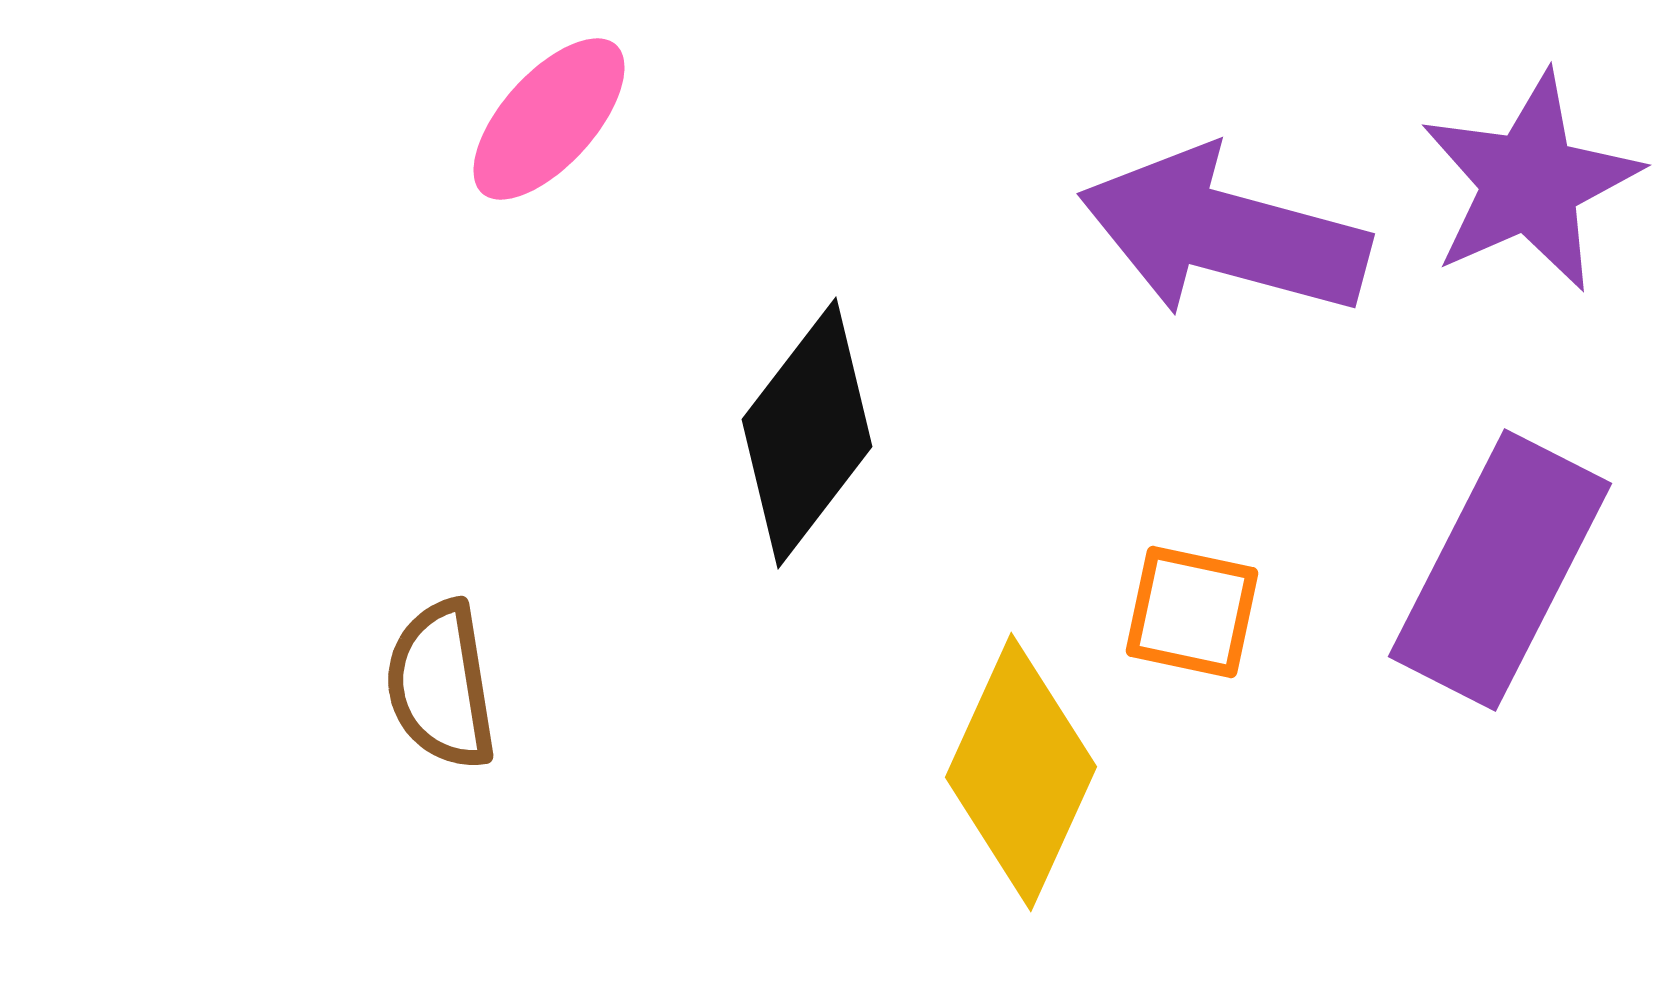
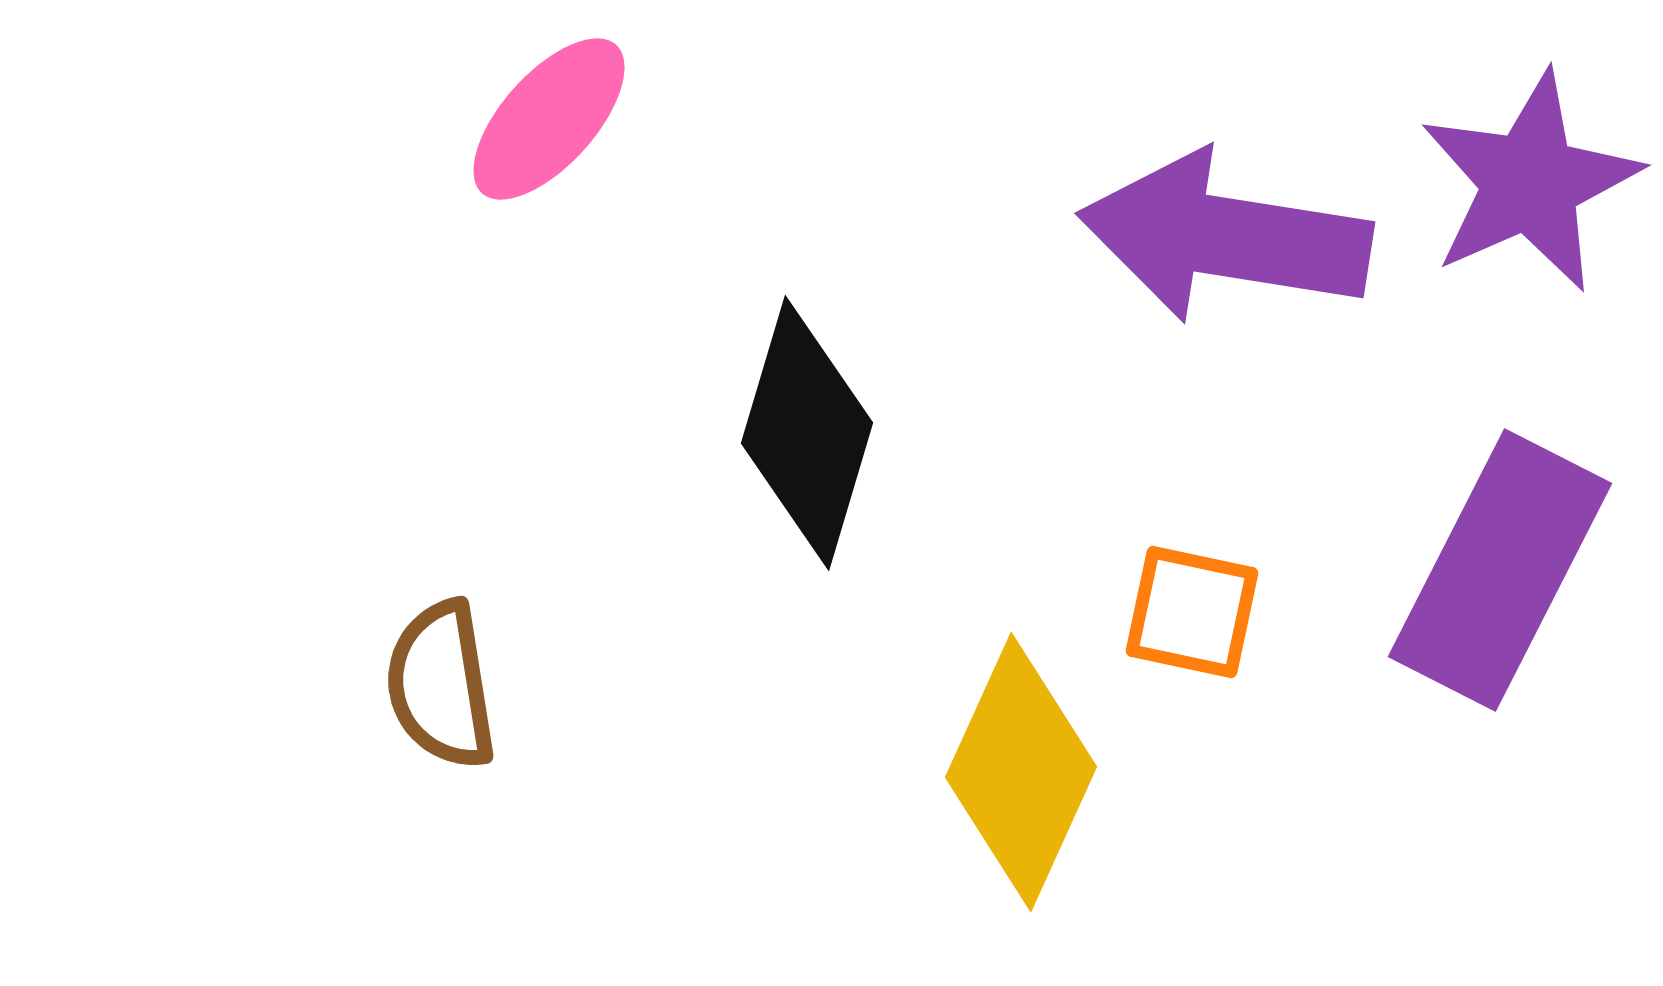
purple arrow: moved 1 px right, 4 px down; rotated 6 degrees counterclockwise
black diamond: rotated 21 degrees counterclockwise
